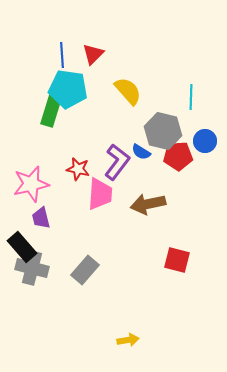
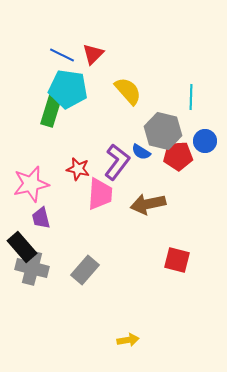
blue line: rotated 60 degrees counterclockwise
